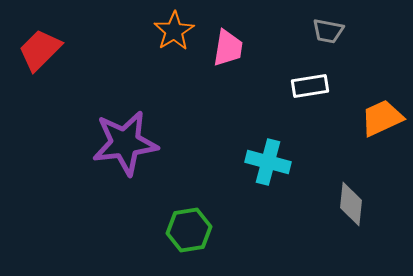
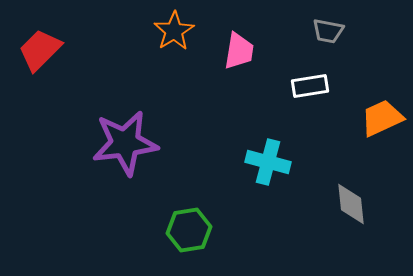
pink trapezoid: moved 11 px right, 3 px down
gray diamond: rotated 12 degrees counterclockwise
